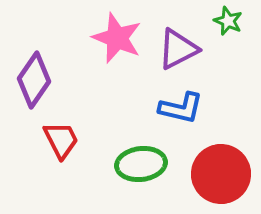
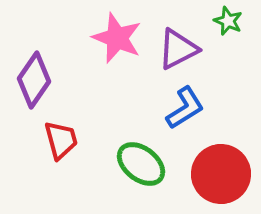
blue L-shape: moved 4 px right; rotated 45 degrees counterclockwise
red trapezoid: rotated 12 degrees clockwise
green ellipse: rotated 45 degrees clockwise
